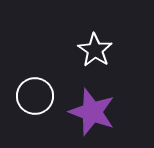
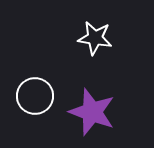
white star: moved 12 px up; rotated 24 degrees counterclockwise
